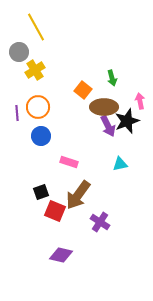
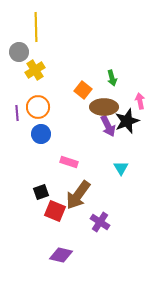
yellow line: rotated 28 degrees clockwise
blue circle: moved 2 px up
cyan triangle: moved 1 px right, 4 px down; rotated 49 degrees counterclockwise
